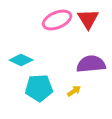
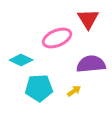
pink ellipse: moved 18 px down
